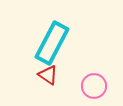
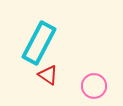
cyan rectangle: moved 13 px left
